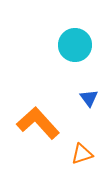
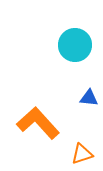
blue triangle: rotated 48 degrees counterclockwise
